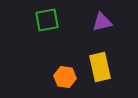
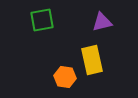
green square: moved 5 px left
yellow rectangle: moved 8 px left, 7 px up
